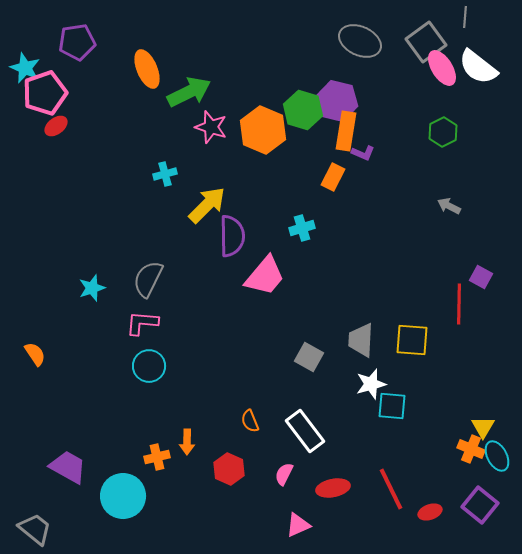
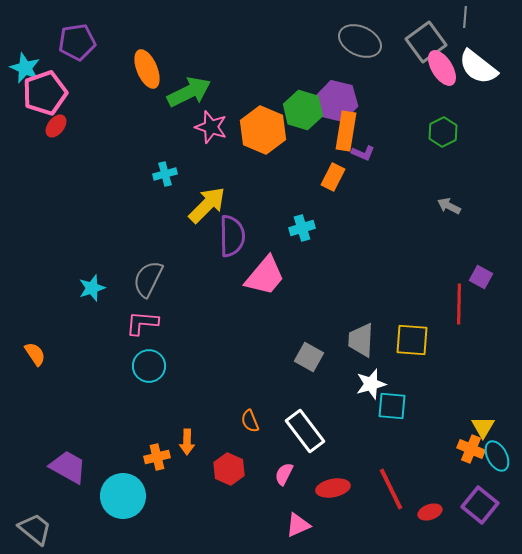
red ellipse at (56, 126): rotated 15 degrees counterclockwise
